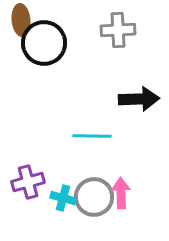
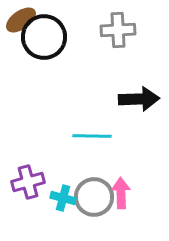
brown ellipse: rotated 60 degrees clockwise
black circle: moved 6 px up
